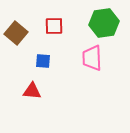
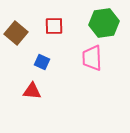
blue square: moved 1 px left, 1 px down; rotated 21 degrees clockwise
